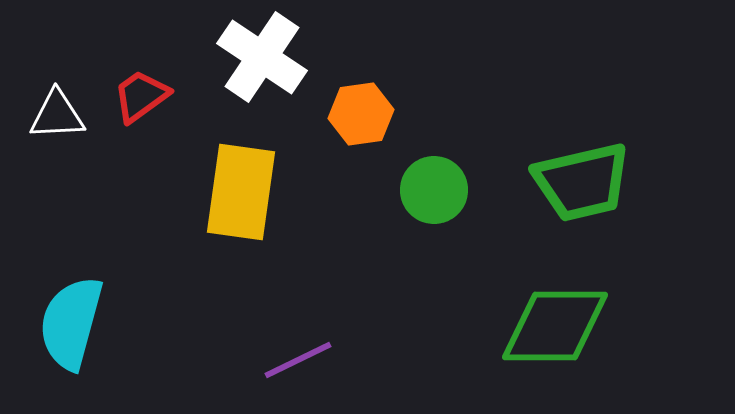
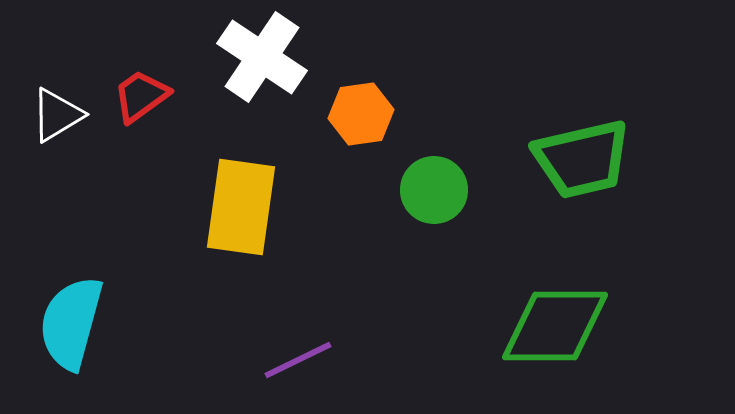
white triangle: rotated 28 degrees counterclockwise
green trapezoid: moved 23 px up
yellow rectangle: moved 15 px down
